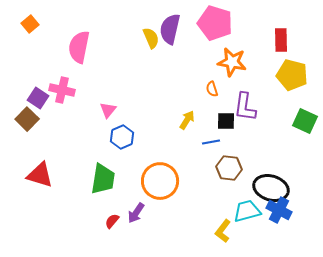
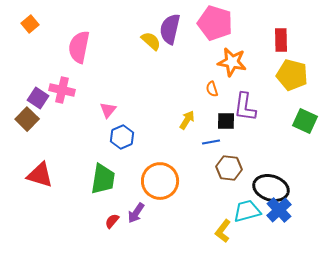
yellow semicircle: moved 3 px down; rotated 25 degrees counterclockwise
blue cross: rotated 20 degrees clockwise
